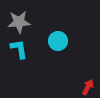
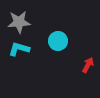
cyan L-shape: rotated 65 degrees counterclockwise
red arrow: moved 22 px up
